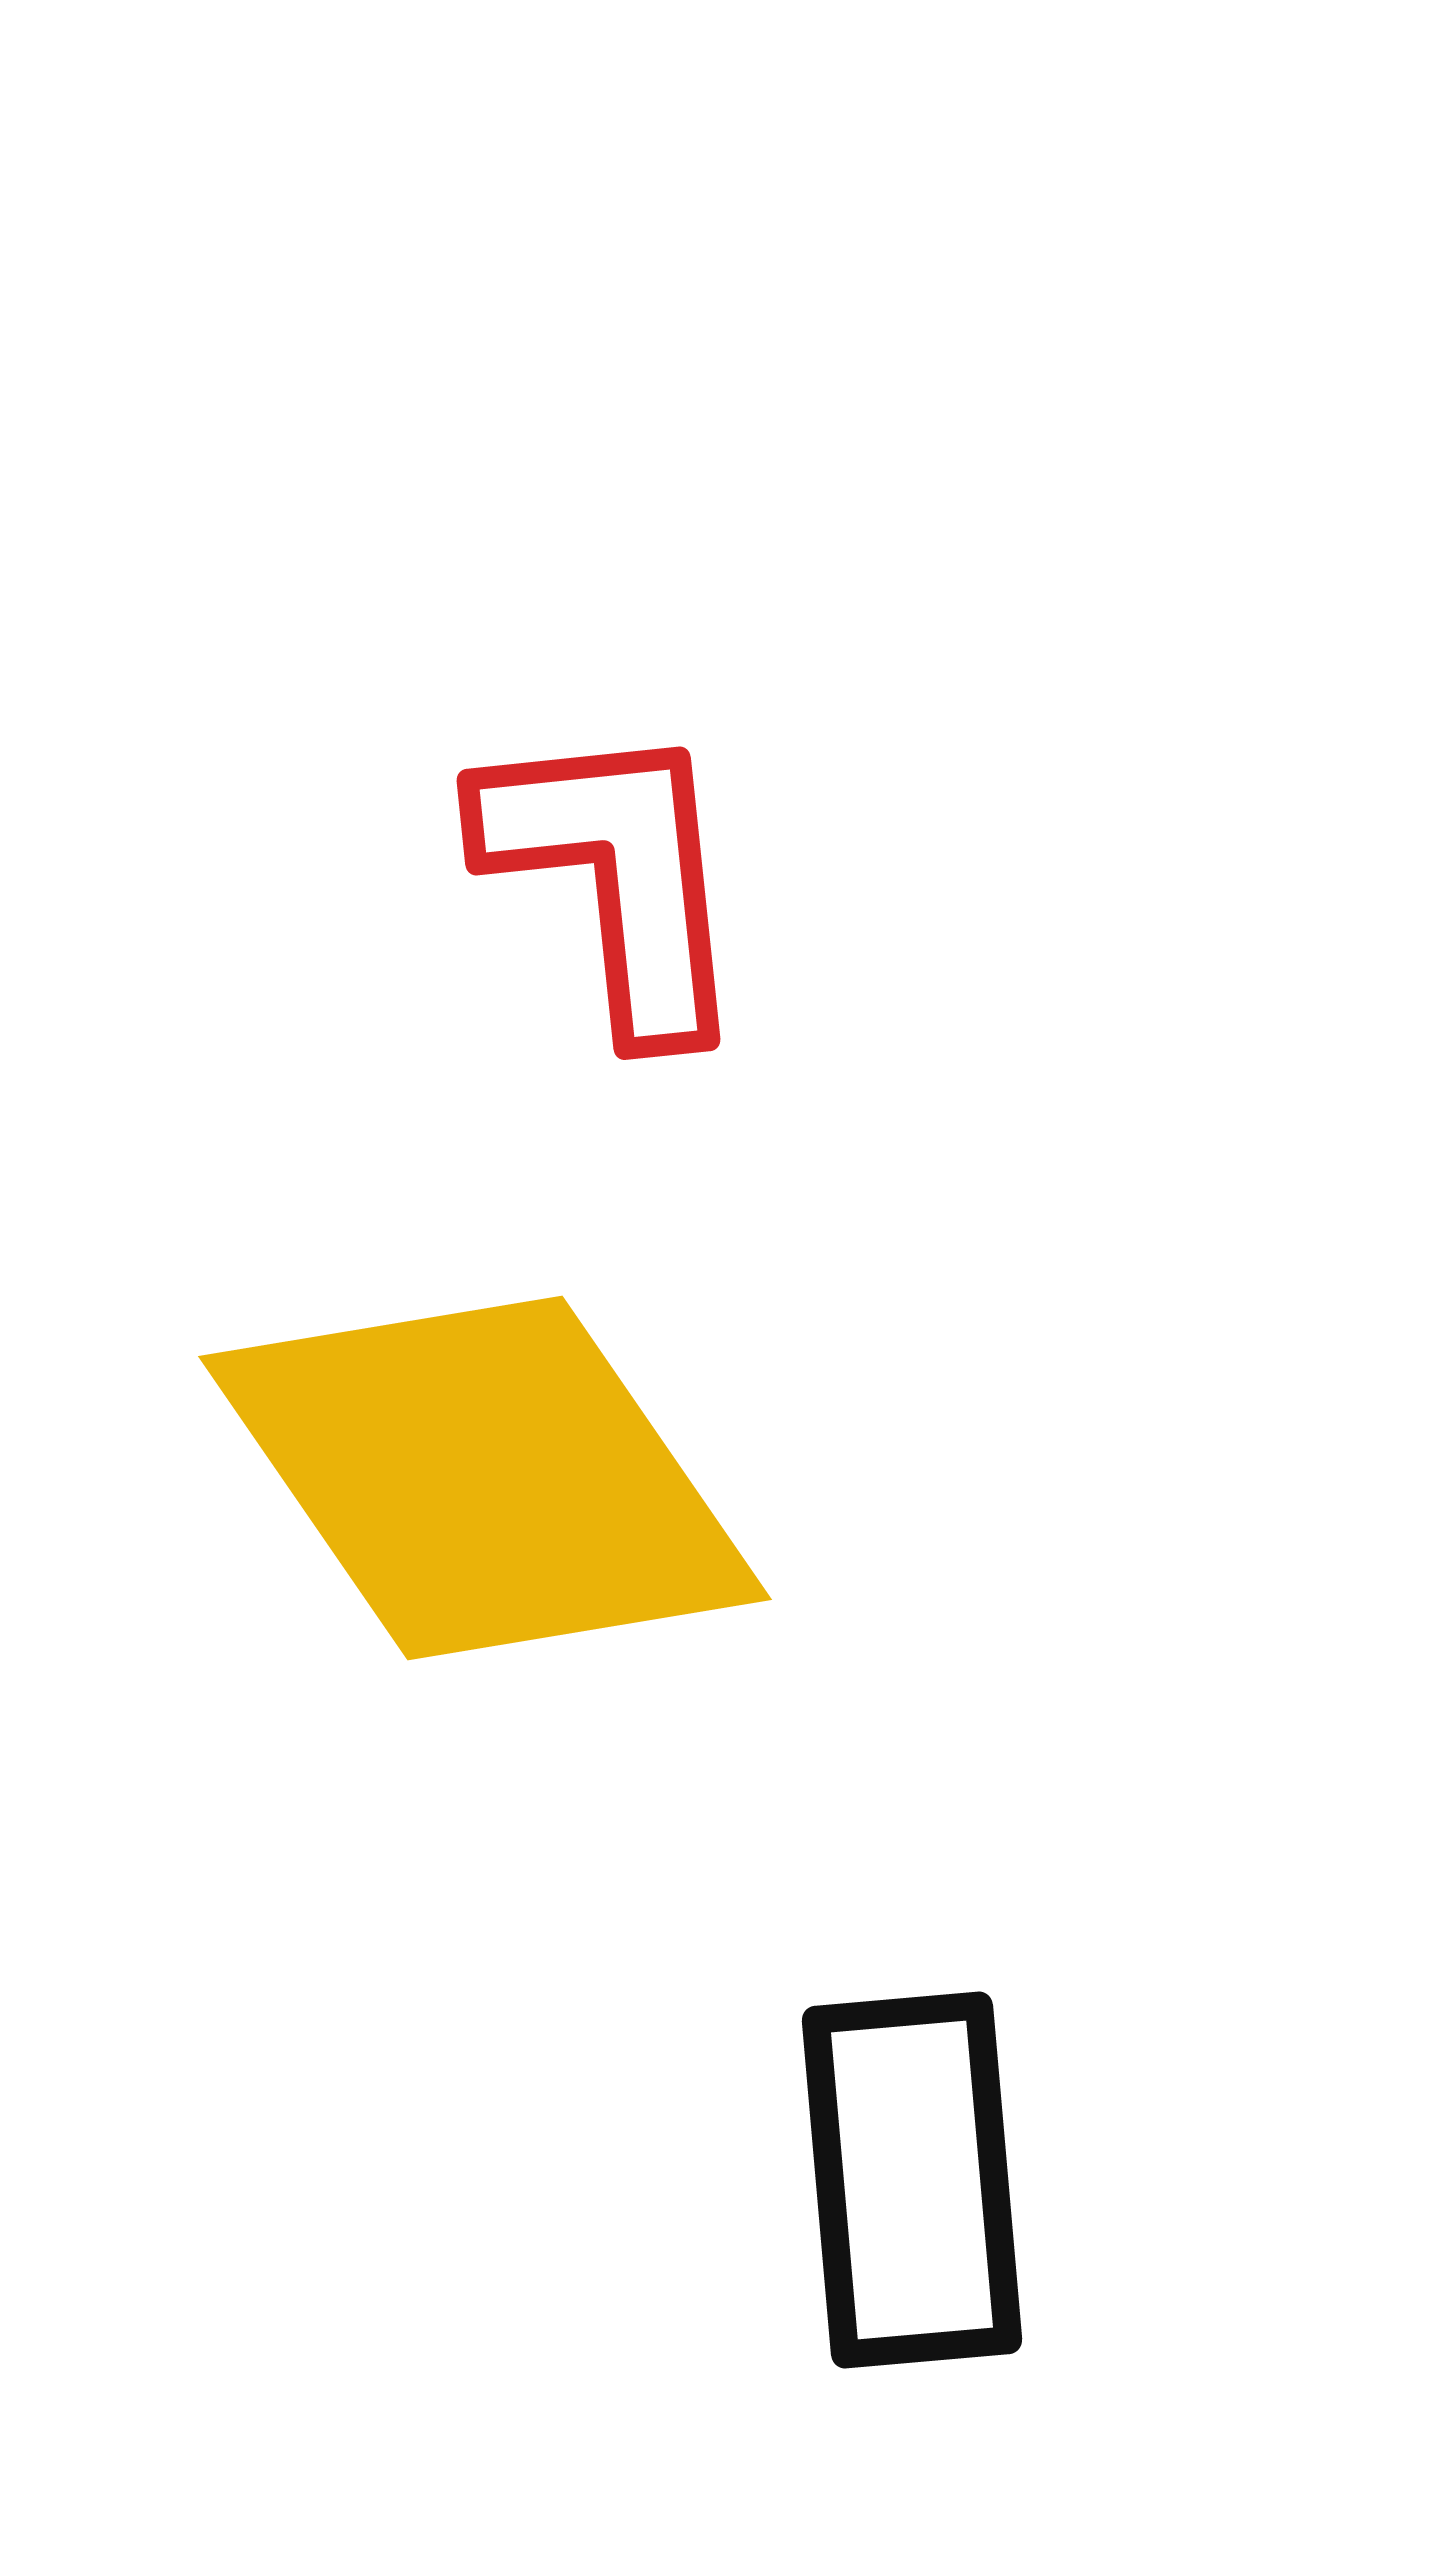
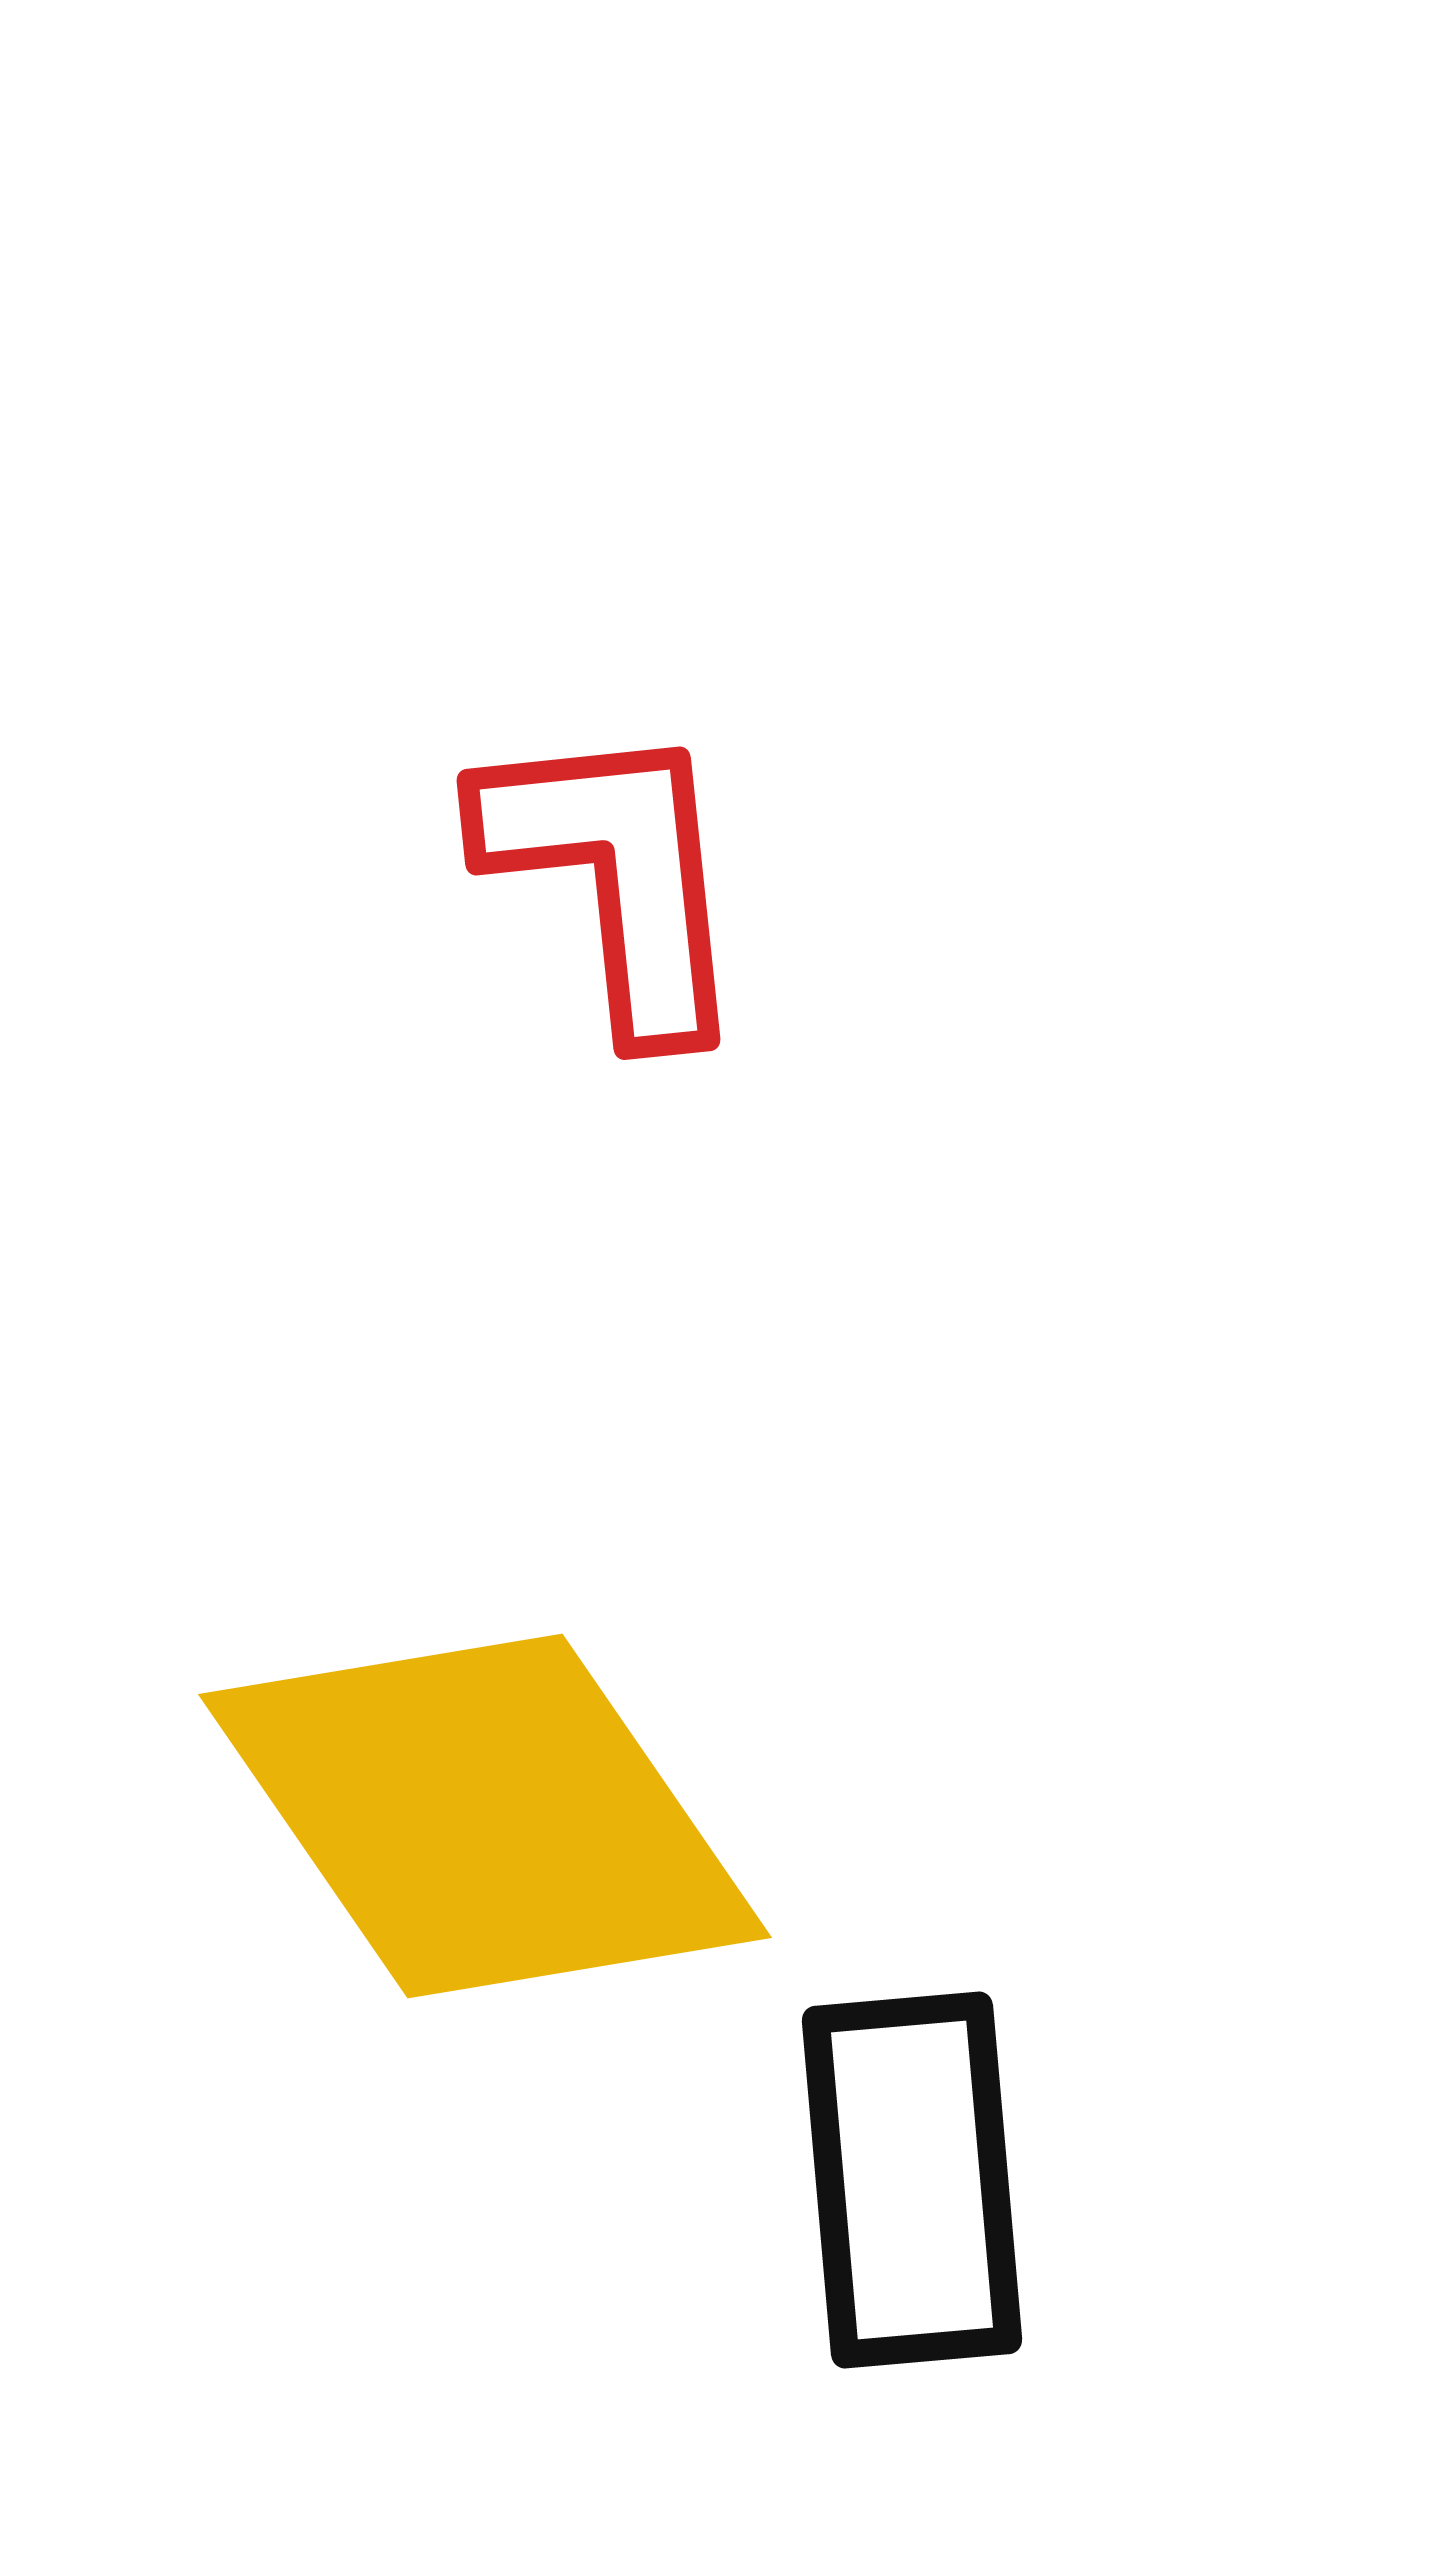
yellow diamond: moved 338 px down
